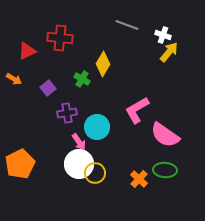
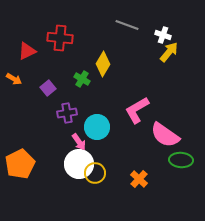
green ellipse: moved 16 px right, 10 px up
